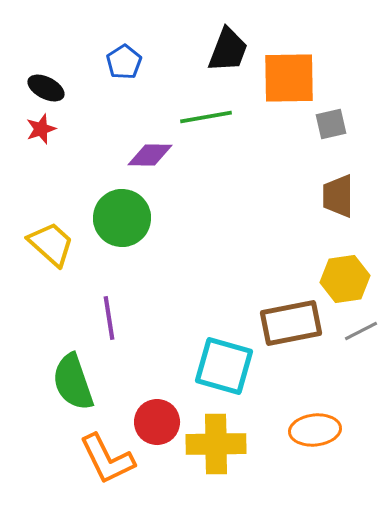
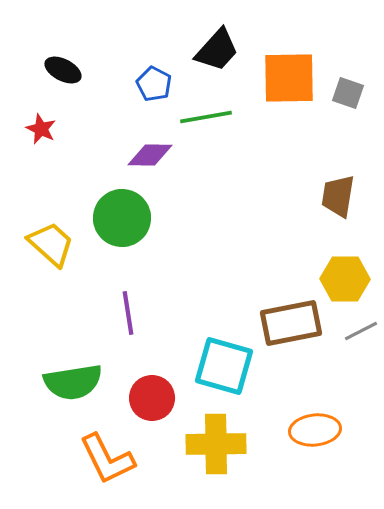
black trapezoid: moved 11 px left; rotated 21 degrees clockwise
blue pentagon: moved 30 px right, 22 px down; rotated 12 degrees counterclockwise
black ellipse: moved 17 px right, 18 px up
gray square: moved 17 px right, 31 px up; rotated 32 degrees clockwise
red star: rotated 28 degrees counterclockwise
brown trapezoid: rotated 9 degrees clockwise
yellow hexagon: rotated 9 degrees clockwise
purple line: moved 19 px right, 5 px up
green semicircle: rotated 80 degrees counterclockwise
red circle: moved 5 px left, 24 px up
